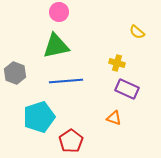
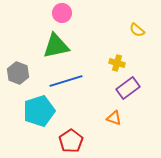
pink circle: moved 3 px right, 1 px down
yellow semicircle: moved 2 px up
gray hexagon: moved 3 px right
blue line: rotated 12 degrees counterclockwise
purple rectangle: moved 1 px right, 1 px up; rotated 60 degrees counterclockwise
cyan pentagon: moved 6 px up
